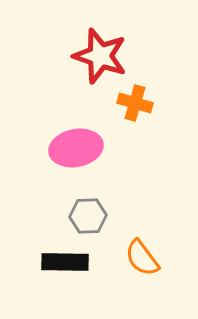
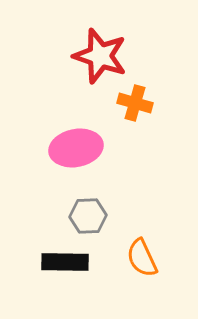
orange semicircle: rotated 12 degrees clockwise
